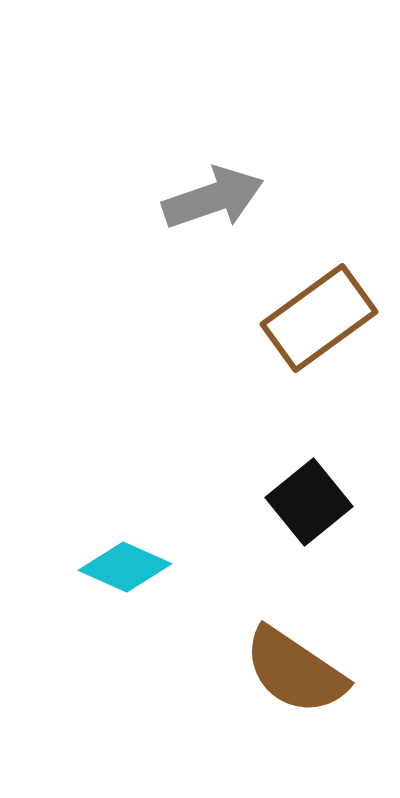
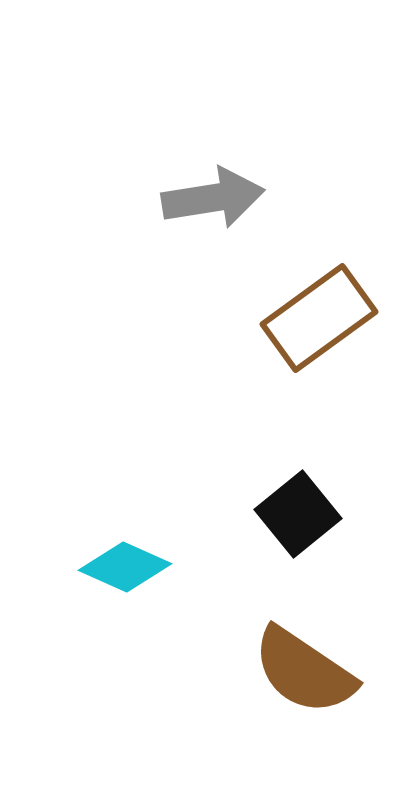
gray arrow: rotated 10 degrees clockwise
black square: moved 11 px left, 12 px down
brown semicircle: moved 9 px right
